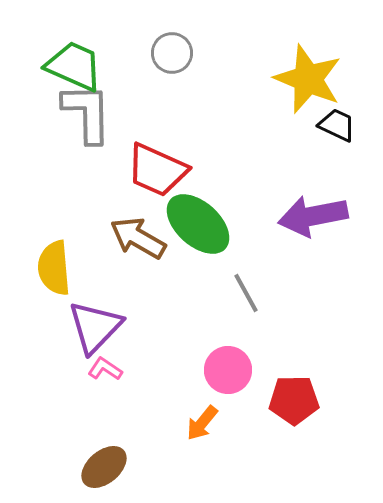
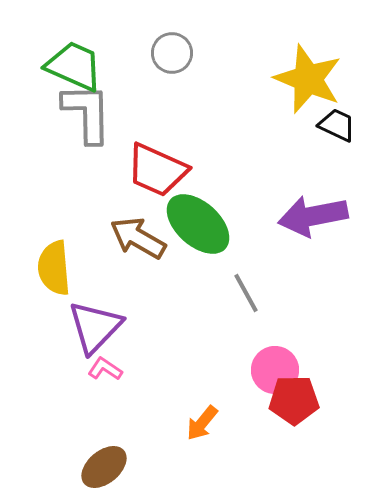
pink circle: moved 47 px right
